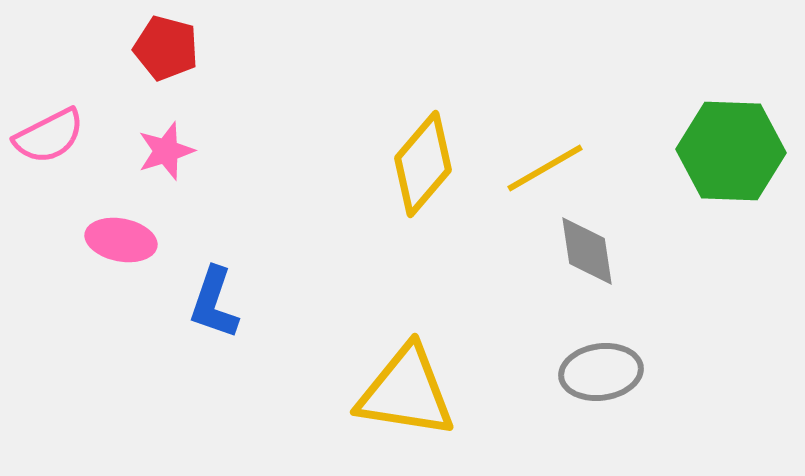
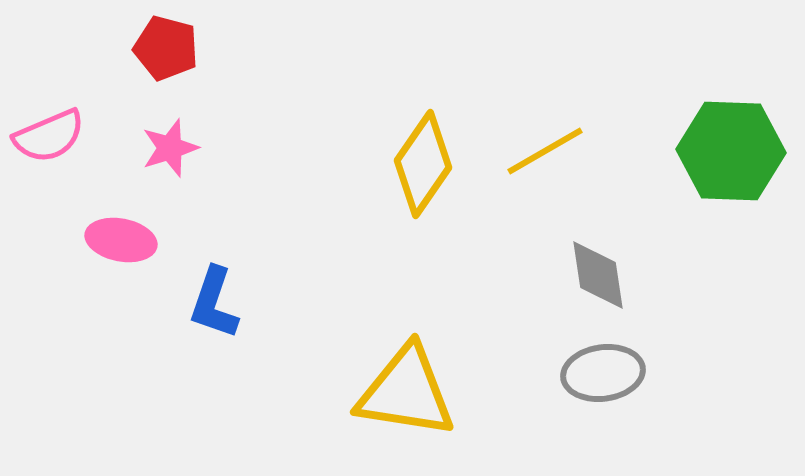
pink semicircle: rotated 4 degrees clockwise
pink star: moved 4 px right, 3 px up
yellow diamond: rotated 6 degrees counterclockwise
yellow line: moved 17 px up
gray diamond: moved 11 px right, 24 px down
gray ellipse: moved 2 px right, 1 px down
